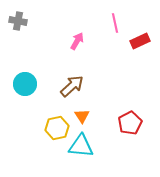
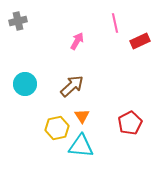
gray cross: rotated 24 degrees counterclockwise
